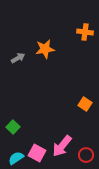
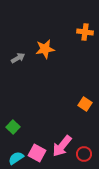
red circle: moved 2 px left, 1 px up
